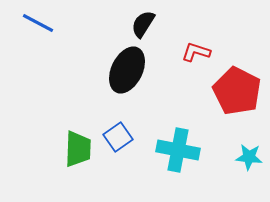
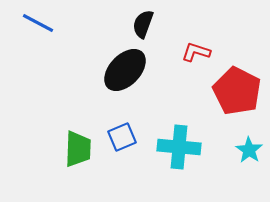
black semicircle: rotated 12 degrees counterclockwise
black ellipse: moved 2 px left; rotated 18 degrees clockwise
blue square: moved 4 px right; rotated 12 degrees clockwise
cyan cross: moved 1 px right, 3 px up; rotated 6 degrees counterclockwise
cyan star: moved 7 px up; rotated 28 degrees clockwise
